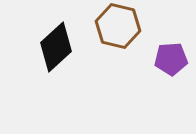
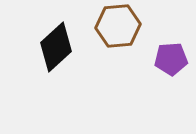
brown hexagon: rotated 18 degrees counterclockwise
